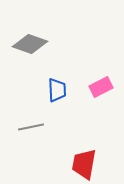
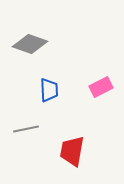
blue trapezoid: moved 8 px left
gray line: moved 5 px left, 2 px down
red trapezoid: moved 12 px left, 13 px up
